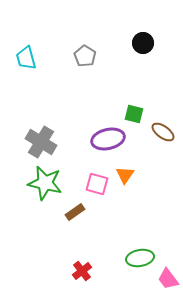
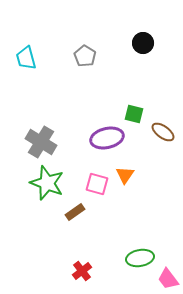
purple ellipse: moved 1 px left, 1 px up
green star: moved 2 px right; rotated 8 degrees clockwise
